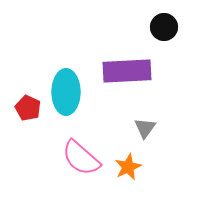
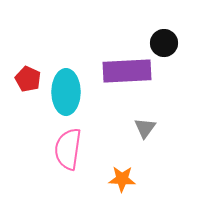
black circle: moved 16 px down
red pentagon: moved 29 px up
pink semicircle: moved 13 px left, 9 px up; rotated 57 degrees clockwise
orange star: moved 6 px left, 12 px down; rotated 28 degrees clockwise
